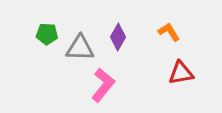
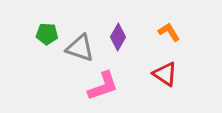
gray triangle: rotated 16 degrees clockwise
red triangle: moved 16 px left, 1 px down; rotated 44 degrees clockwise
pink L-shape: moved 1 px down; rotated 32 degrees clockwise
